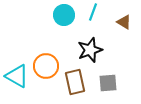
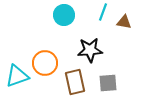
cyan line: moved 10 px right
brown triangle: rotated 21 degrees counterclockwise
black star: rotated 15 degrees clockwise
orange circle: moved 1 px left, 3 px up
cyan triangle: rotated 50 degrees counterclockwise
